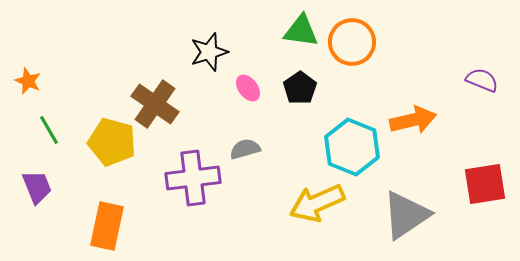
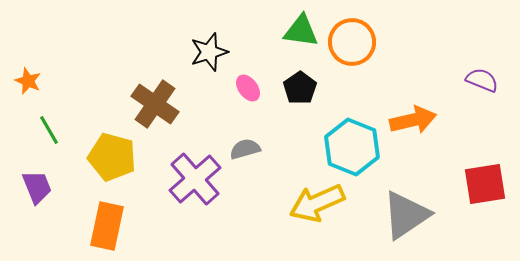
yellow pentagon: moved 15 px down
purple cross: moved 2 px right, 1 px down; rotated 34 degrees counterclockwise
